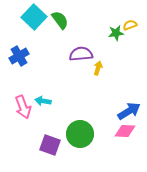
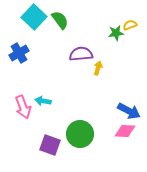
blue cross: moved 3 px up
blue arrow: rotated 60 degrees clockwise
